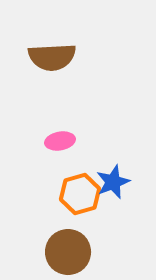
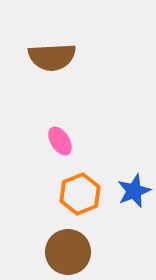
pink ellipse: rotated 68 degrees clockwise
blue star: moved 21 px right, 9 px down
orange hexagon: rotated 6 degrees counterclockwise
